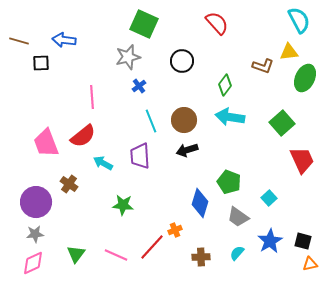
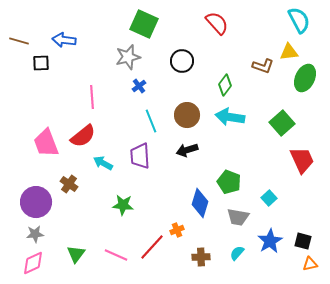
brown circle at (184, 120): moved 3 px right, 5 px up
gray trapezoid at (238, 217): rotated 25 degrees counterclockwise
orange cross at (175, 230): moved 2 px right
